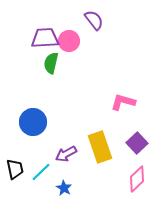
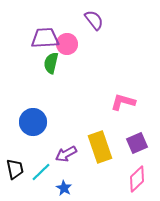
pink circle: moved 2 px left, 3 px down
purple square: rotated 20 degrees clockwise
